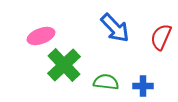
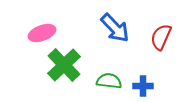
pink ellipse: moved 1 px right, 3 px up
green semicircle: moved 3 px right, 1 px up
